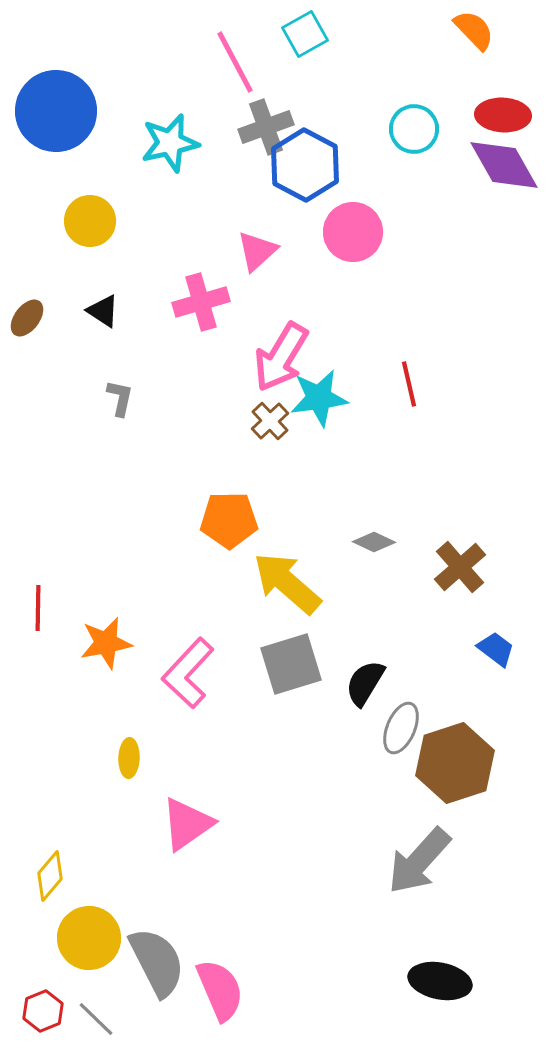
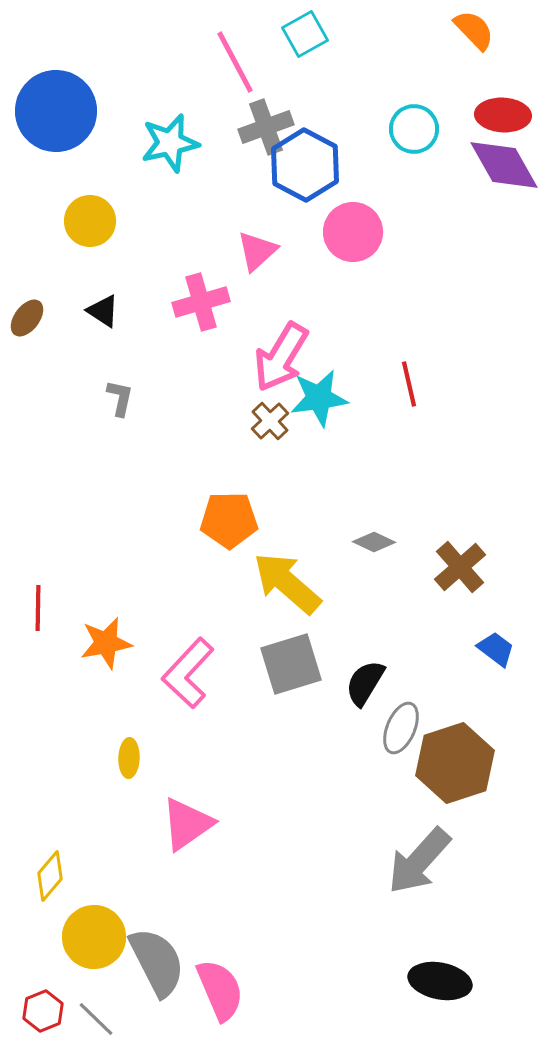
yellow circle at (89, 938): moved 5 px right, 1 px up
